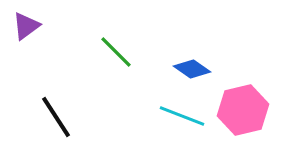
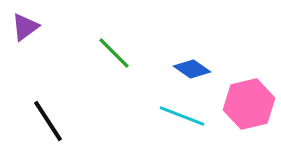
purple triangle: moved 1 px left, 1 px down
green line: moved 2 px left, 1 px down
pink hexagon: moved 6 px right, 6 px up
black line: moved 8 px left, 4 px down
